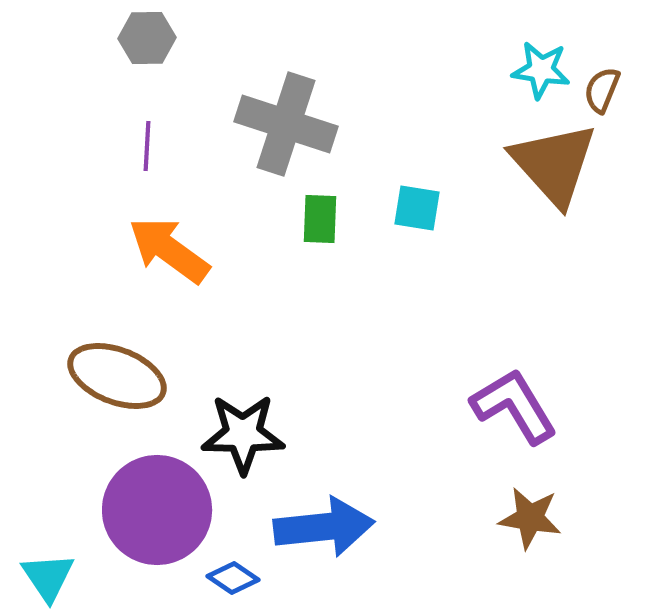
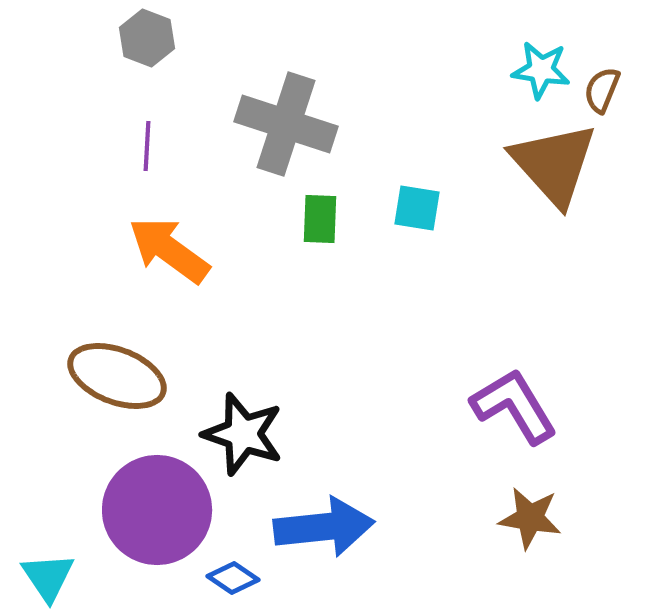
gray hexagon: rotated 22 degrees clockwise
black star: rotated 18 degrees clockwise
